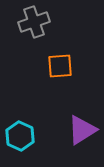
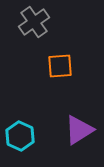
gray cross: rotated 16 degrees counterclockwise
purple triangle: moved 3 px left
